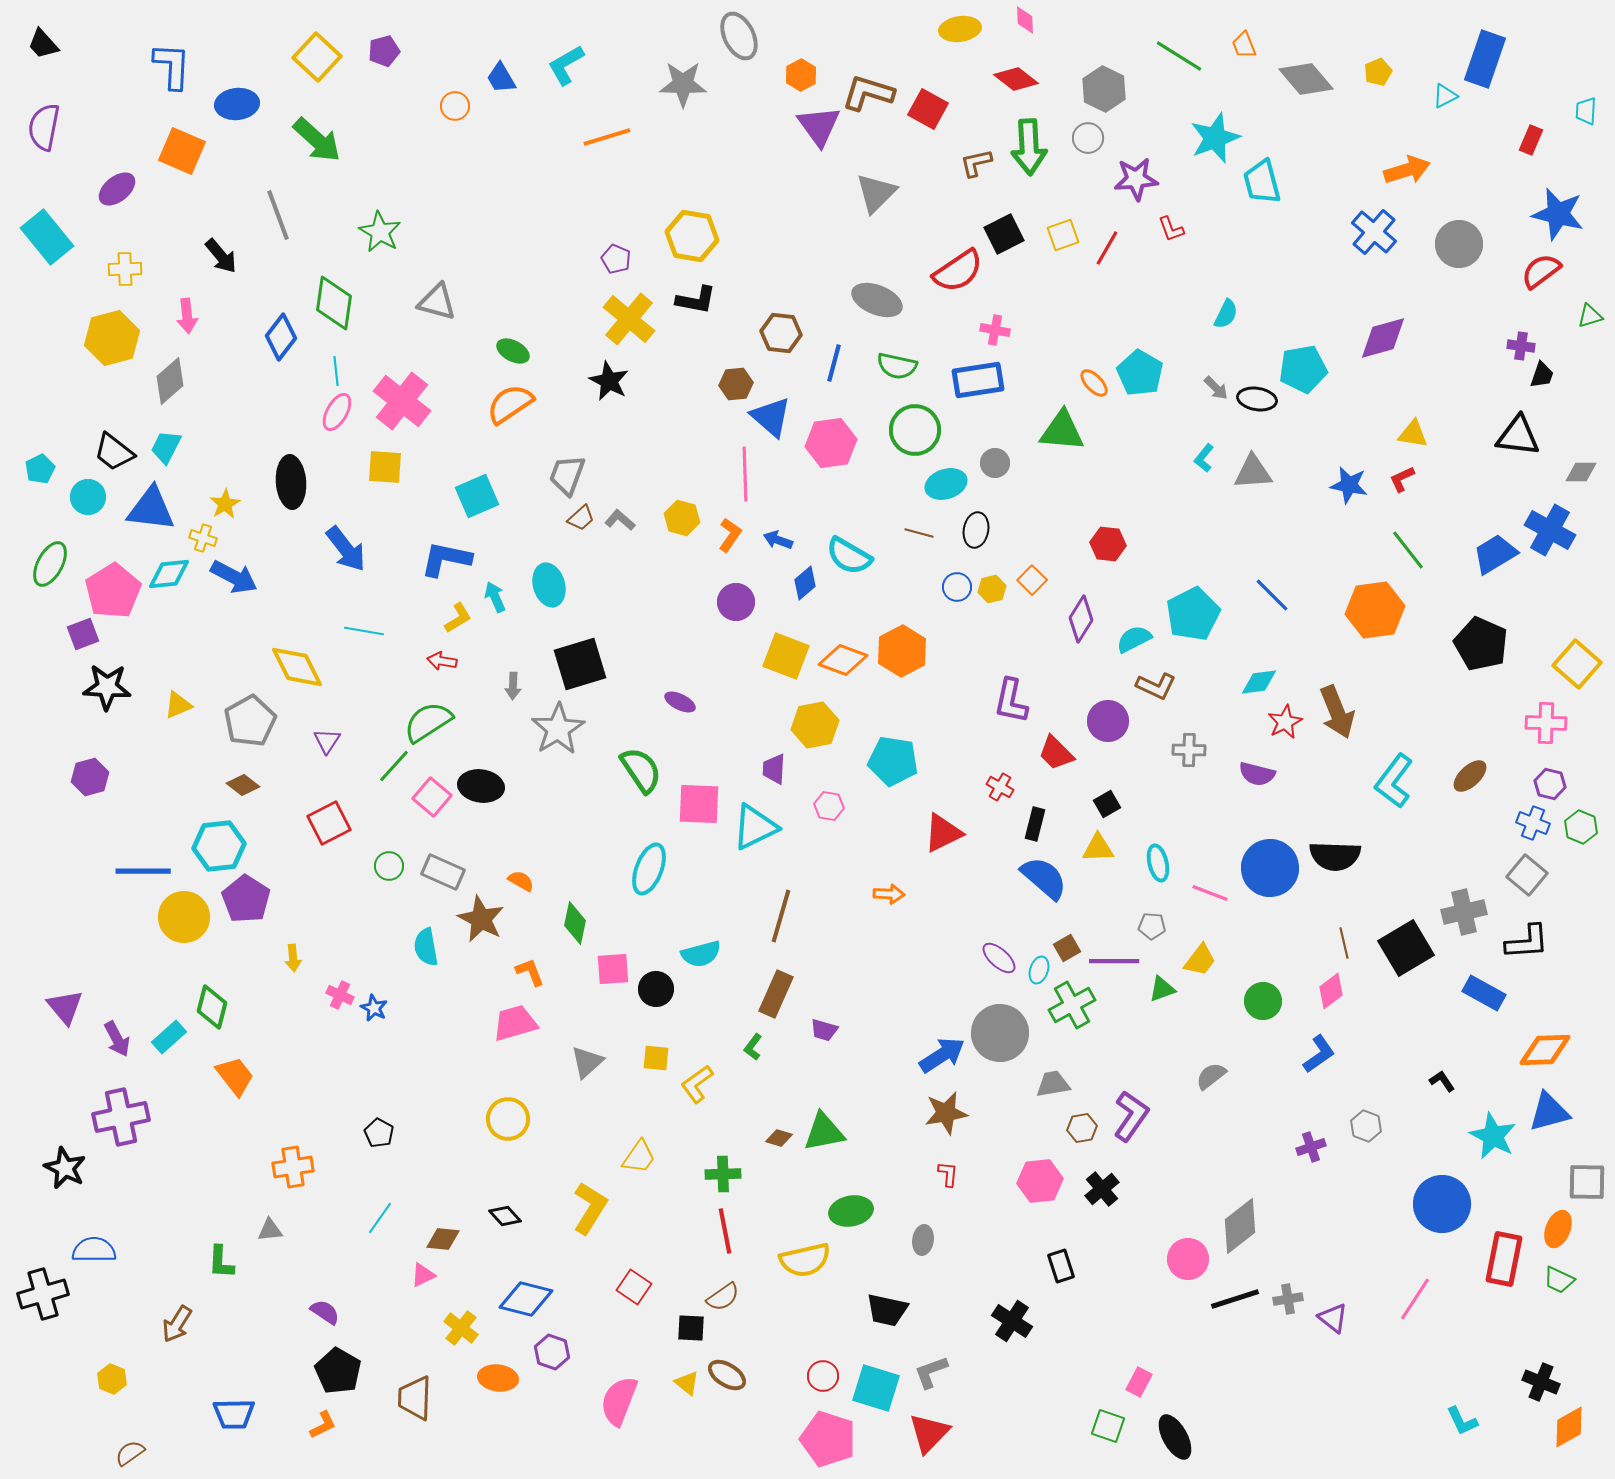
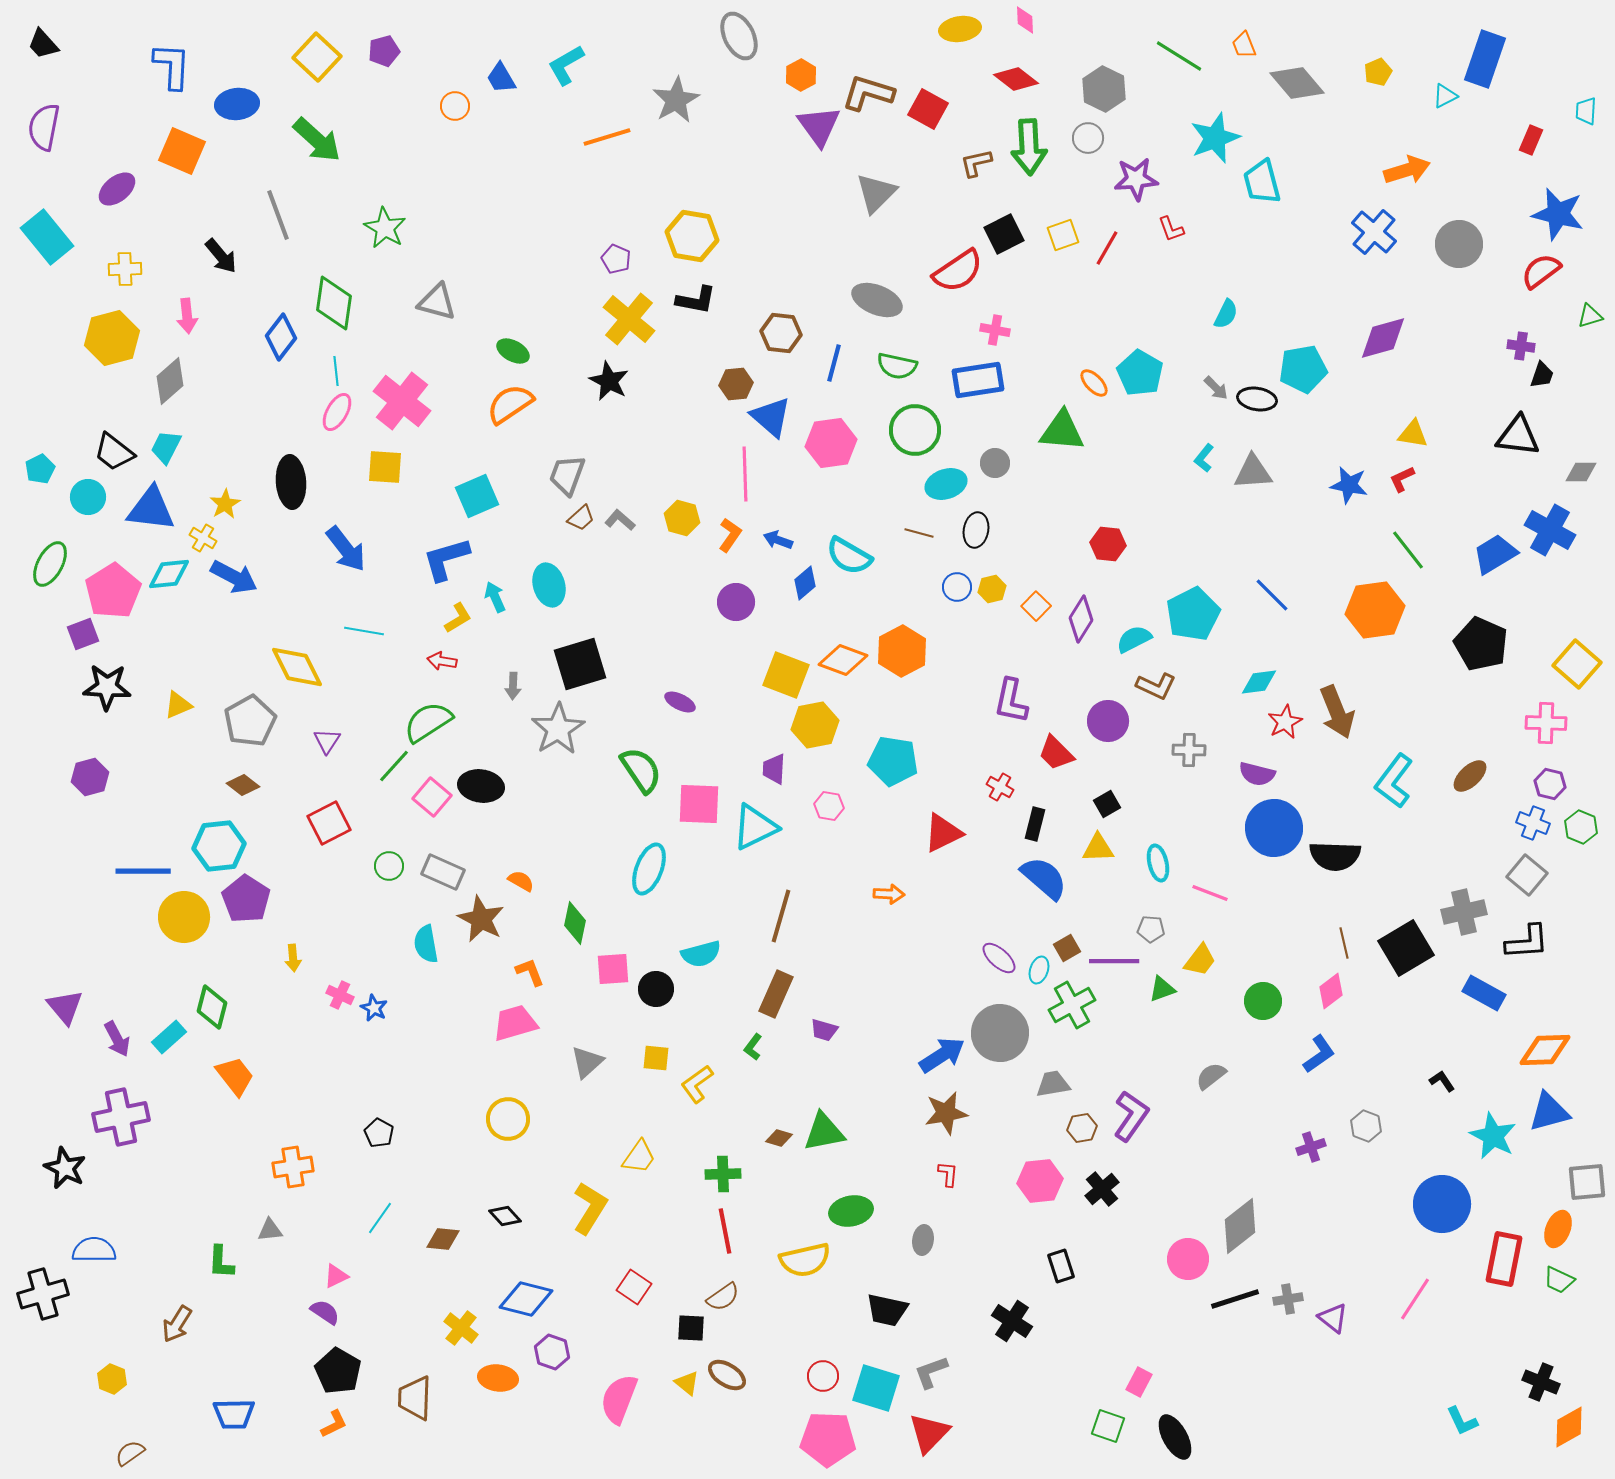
gray diamond at (1306, 79): moved 9 px left, 4 px down
gray star at (683, 84): moved 7 px left, 16 px down; rotated 30 degrees counterclockwise
green star at (380, 232): moved 5 px right, 4 px up
yellow cross at (203, 538): rotated 12 degrees clockwise
blue L-shape at (446, 559): rotated 28 degrees counterclockwise
orange square at (1032, 580): moved 4 px right, 26 px down
yellow square at (786, 656): moved 19 px down
blue circle at (1270, 868): moved 4 px right, 40 px up
gray pentagon at (1152, 926): moved 1 px left, 3 px down
cyan semicircle at (426, 947): moved 3 px up
gray square at (1587, 1182): rotated 6 degrees counterclockwise
pink triangle at (423, 1275): moved 87 px left, 1 px down
pink semicircle at (619, 1401): moved 2 px up
orange L-shape at (323, 1425): moved 11 px right, 1 px up
pink pentagon at (828, 1439): rotated 16 degrees counterclockwise
